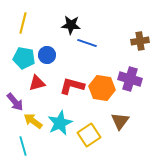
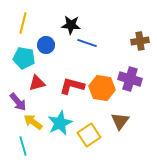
blue circle: moved 1 px left, 10 px up
purple arrow: moved 3 px right
yellow arrow: moved 1 px down
